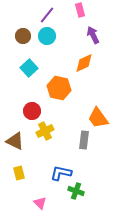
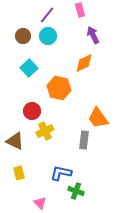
cyan circle: moved 1 px right
